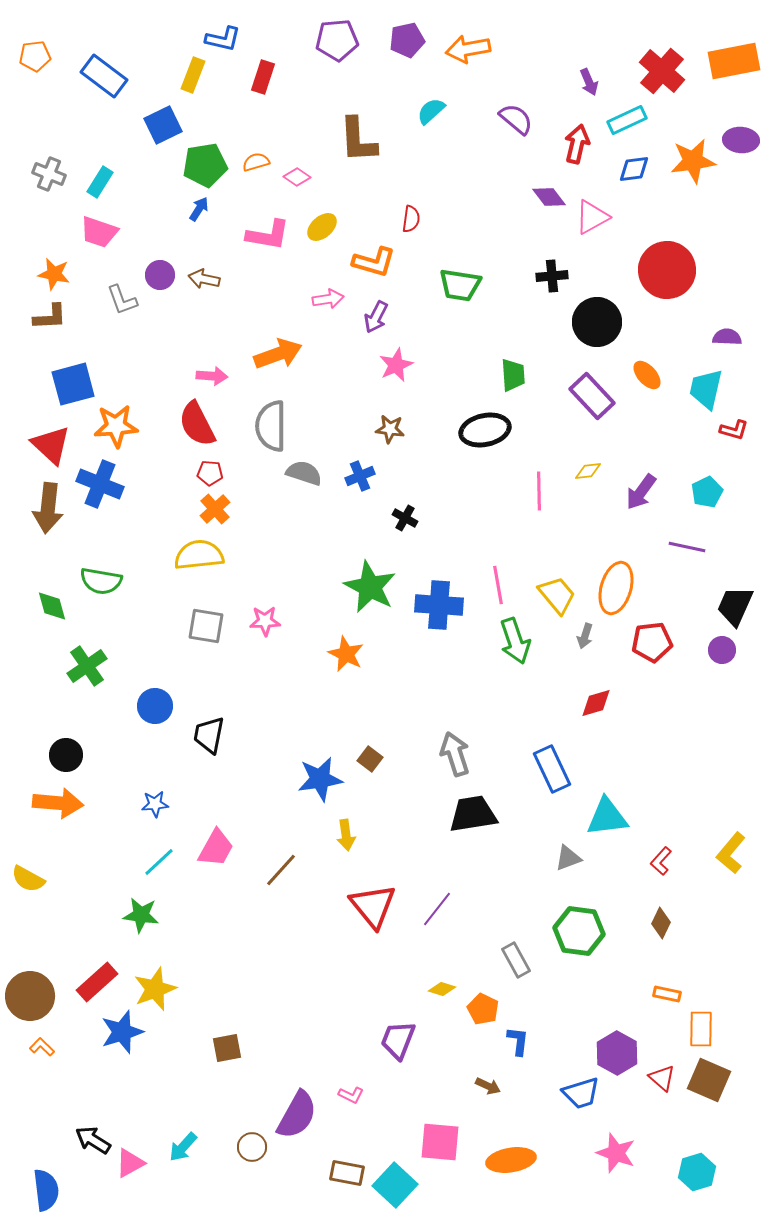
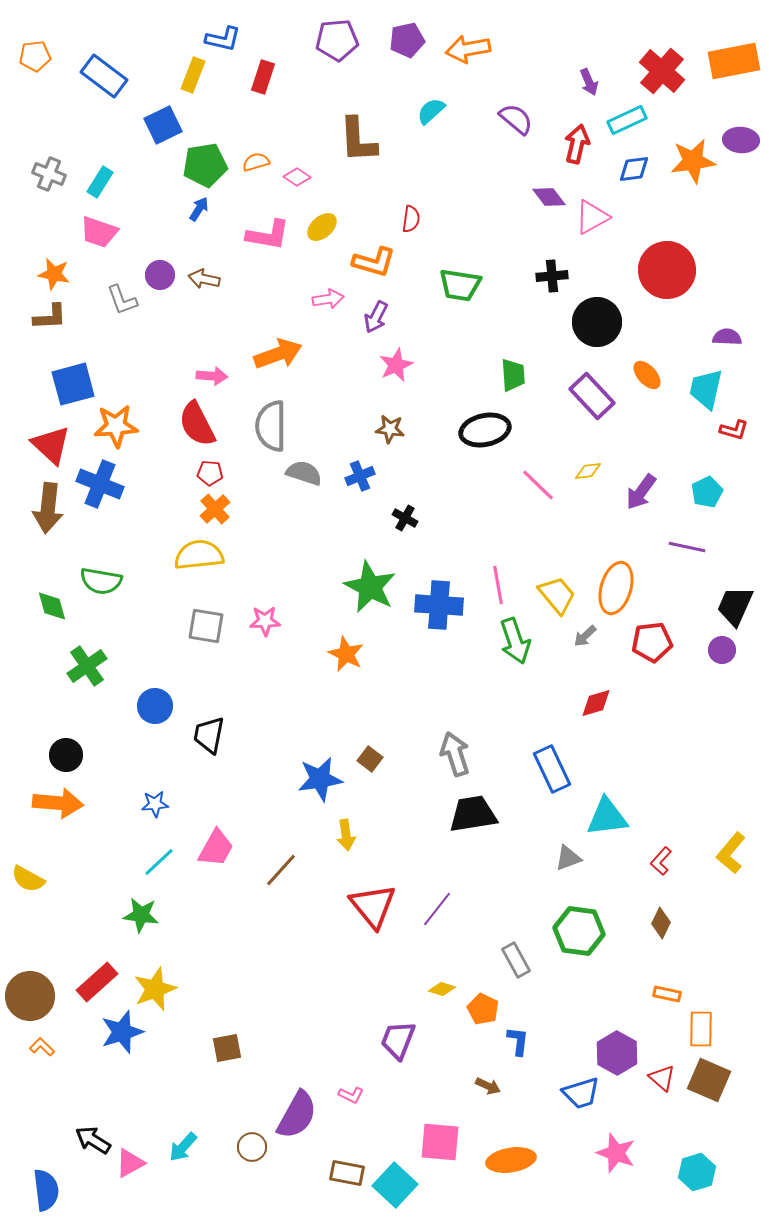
pink line at (539, 491): moved 1 px left, 6 px up; rotated 45 degrees counterclockwise
gray arrow at (585, 636): rotated 30 degrees clockwise
